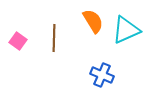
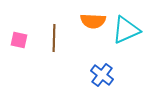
orange semicircle: rotated 125 degrees clockwise
pink square: moved 1 px right, 1 px up; rotated 24 degrees counterclockwise
blue cross: rotated 15 degrees clockwise
